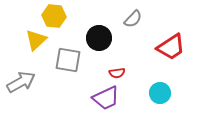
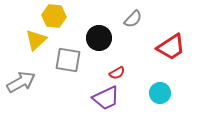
red semicircle: rotated 21 degrees counterclockwise
